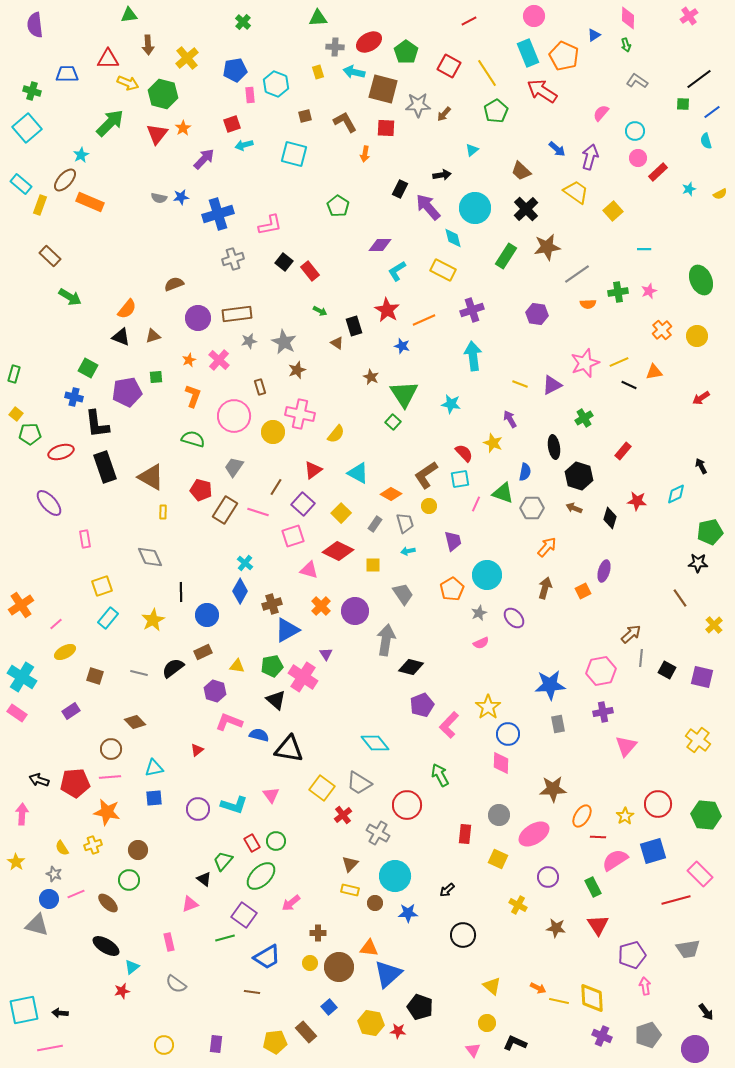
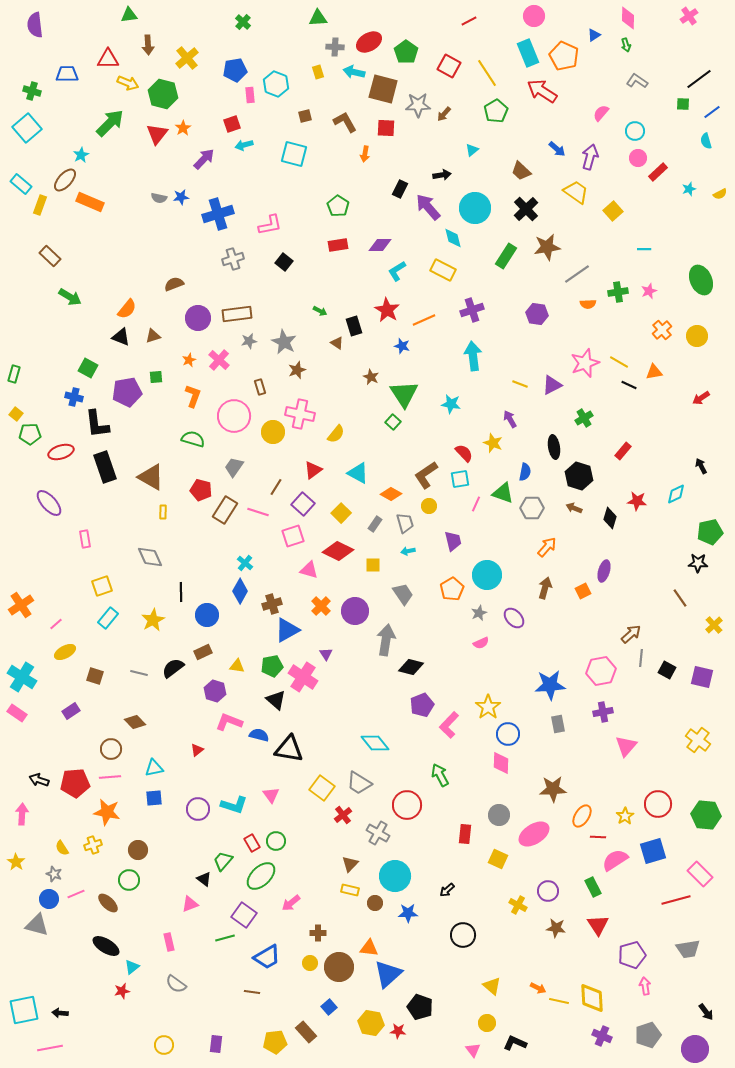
red rectangle at (310, 271): moved 28 px right, 26 px up; rotated 60 degrees counterclockwise
yellow line at (619, 362): rotated 54 degrees clockwise
purple circle at (548, 877): moved 14 px down
